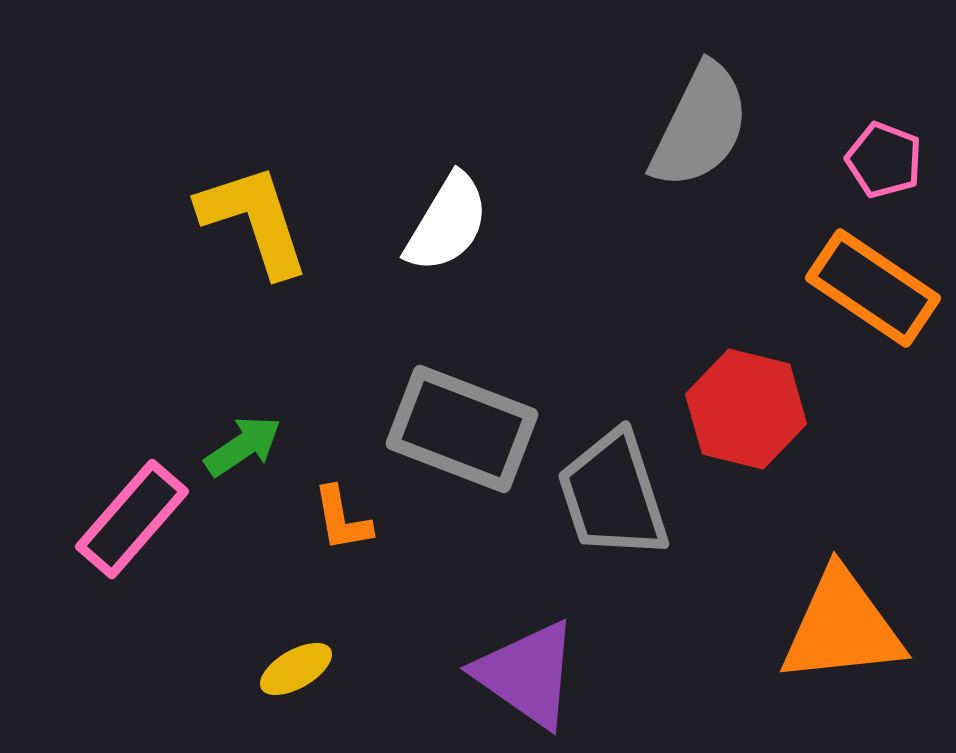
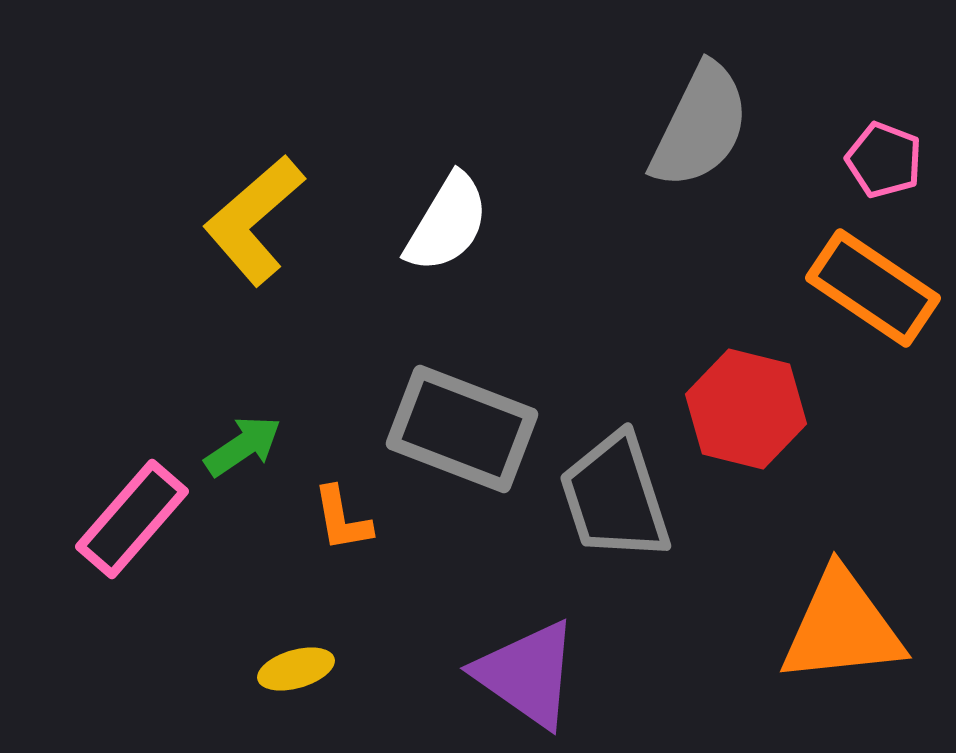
yellow L-shape: rotated 113 degrees counterclockwise
gray trapezoid: moved 2 px right, 2 px down
yellow ellipse: rotated 14 degrees clockwise
